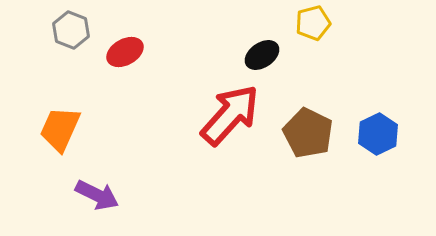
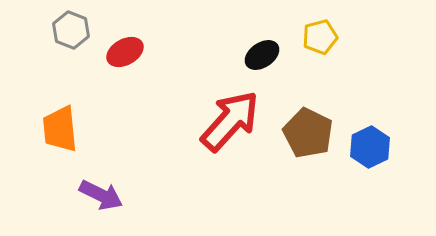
yellow pentagon: moved 7 px right, 14 px down
red arrow: moved 6 px down
orange trapezoid: rotated 30 degrees counterclockwise
blue hexagon: moved 8 px left, 13 px down
purple arrow: moved 4 px right
